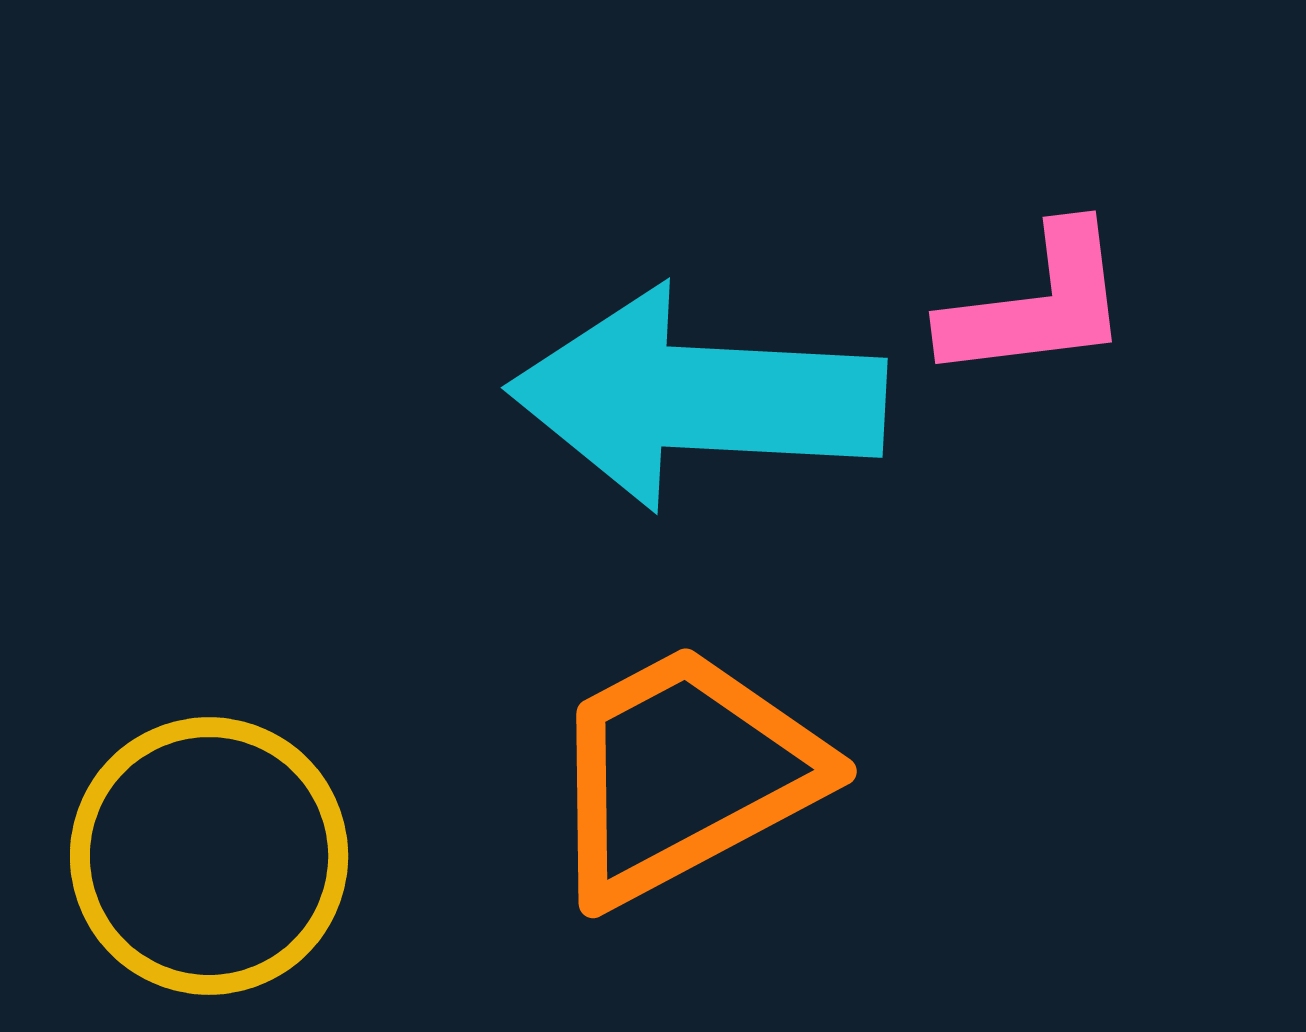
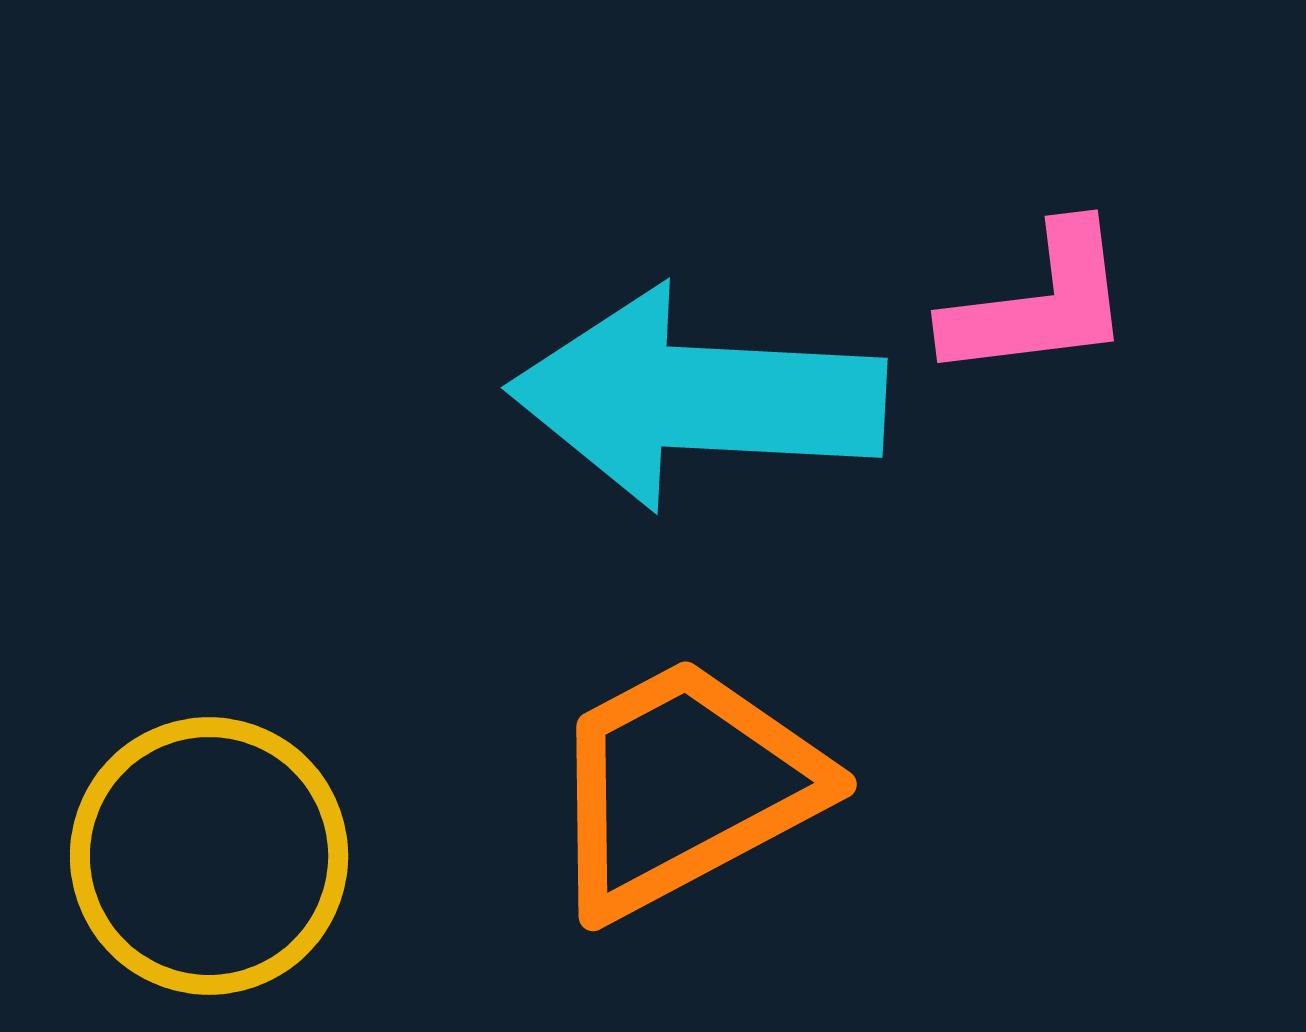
pink L-shape: moved 2 px right, 1 px up
orange trapezoid: moved 13 px down
